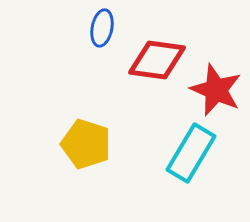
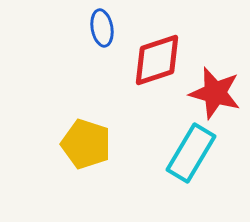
blue ellipse: rotated 21 degrees counterclockwise
red diamond: rotated 26 degrees counterclockwise
red star: moved 1 px left, 3 px down; rotated 8 degrees counterclockwise
